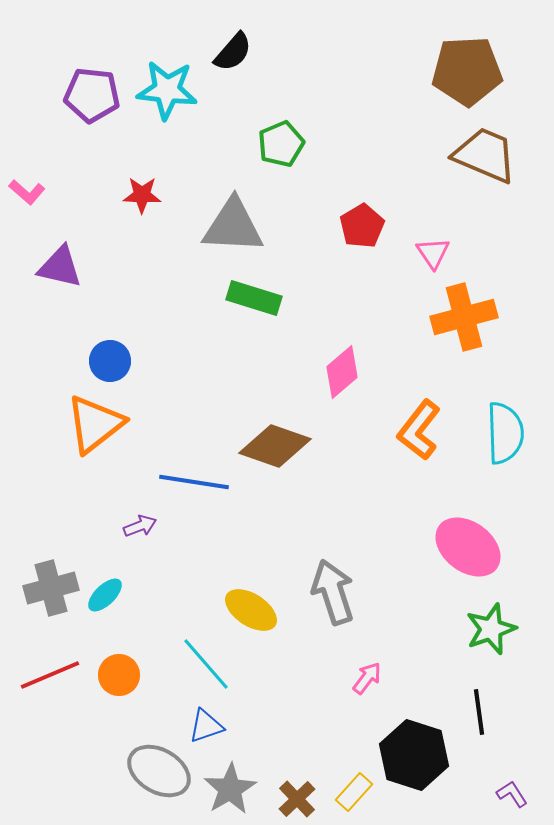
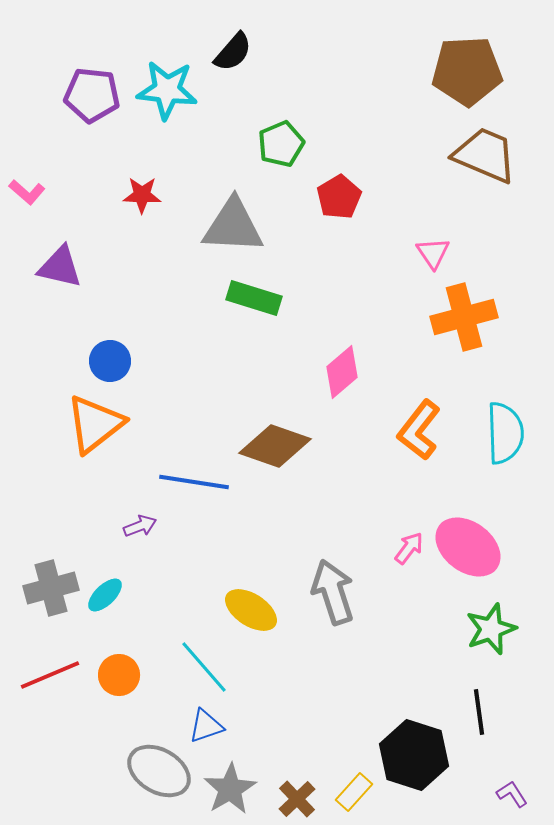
red pentagon: moved 23 px left, 29 px up
cyan line: moved 2 px left, 3 px down
pink arrow: moved 42 px right, 130 px up
